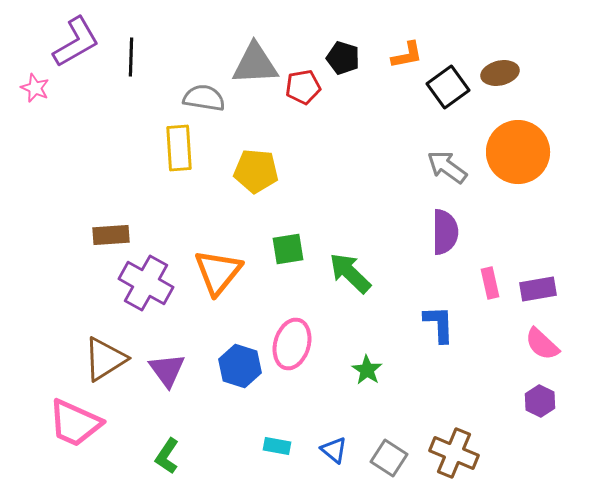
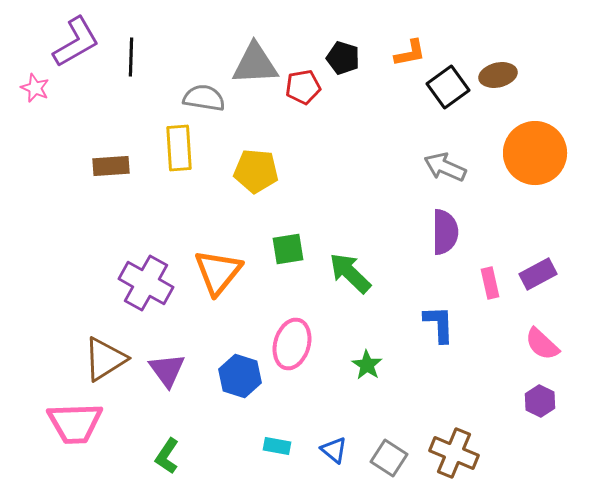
orange L-shape: moved 3 px right, 2 px up
brown ellipse: moved 2 px left, 2 px down
orange circle: moved 17 px right, 1 px down
gray arrow: moved 2 px left; rotated 12 degrees counterclockwise
brown rectangle: moved 69 px up
purple rectangle: moved 15 px up; rotated 18 degrees counterclockwise
blue hexagon: moved 10 px down
green star: moved 5 px up
pink trapezoid: rotated 26 degrees counterclockwise
